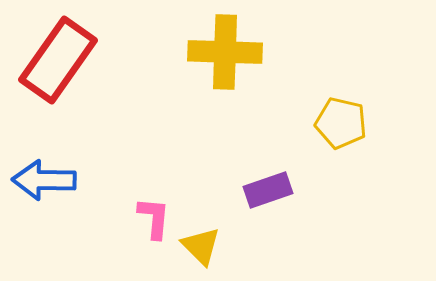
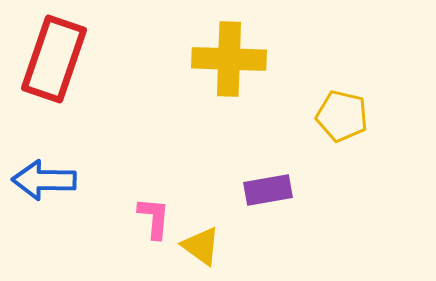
yellow cross: moved 4 px right, 7 px down
red rectangle: moved 4 px left, 1 px up; rotated 16 degrees counterclockwise
yellow pentagon: moved 1 px right, 7 px up
purple rectangle: rotated 9 degrees clockwise
yellow triangle: rotated 9 degrees counterclockwise
